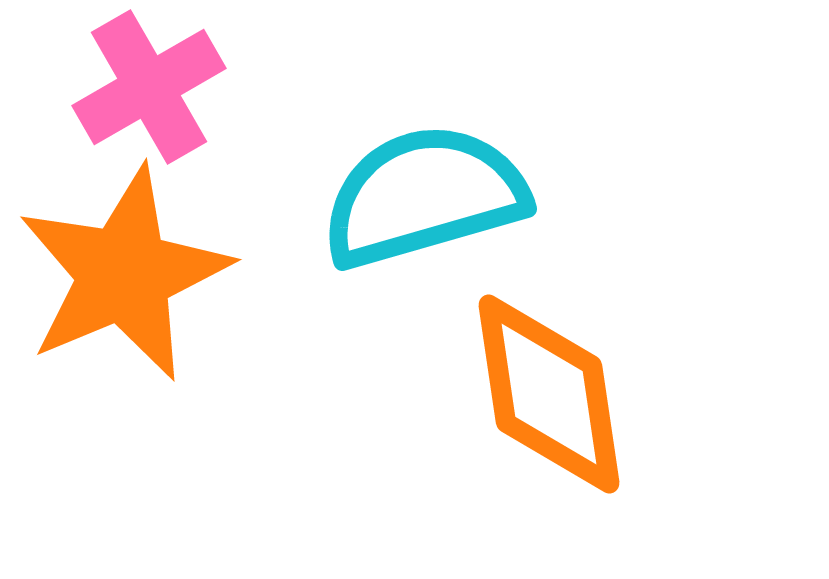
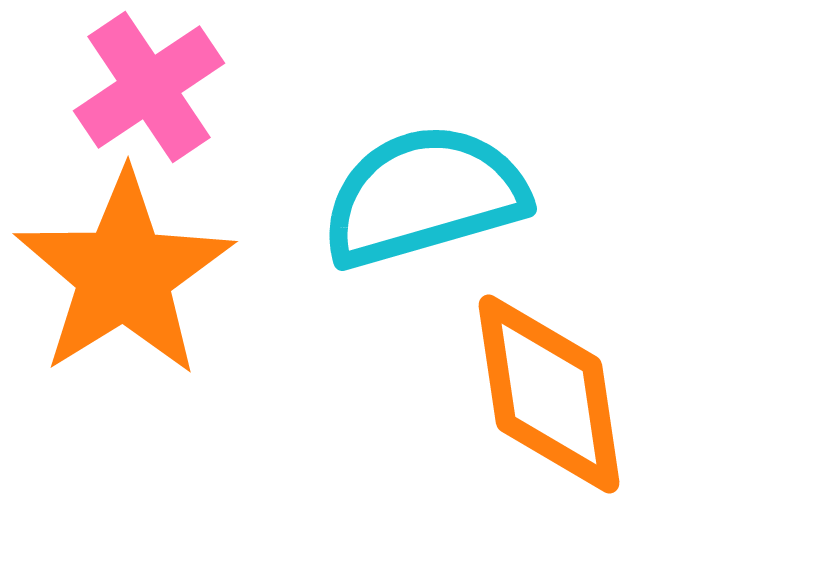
pink cross: rotated 4 degrees counterclockwise
orange star: rotated 9 degrees counterclockwise
